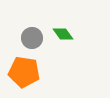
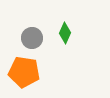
green diamond: moved 2 px right, 1 px up; rotated 60 degrees clockwise
